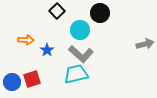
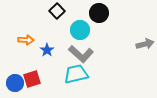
black circle: moved 1 px left
blue circle: moved 3 px right, 1 px down
